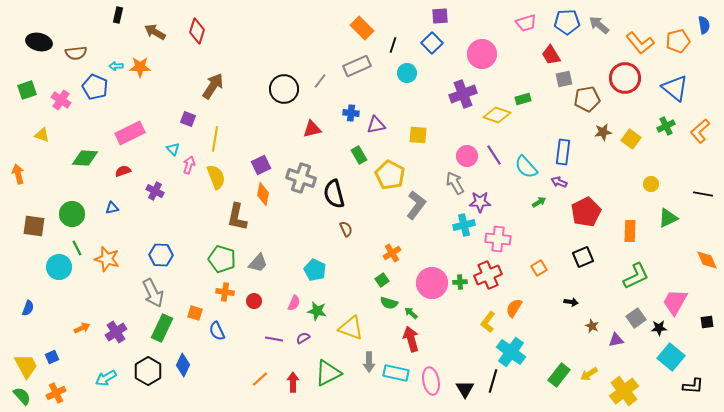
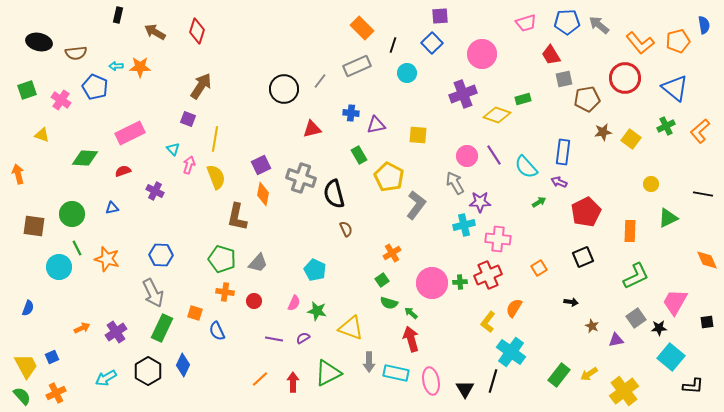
brown arrow at (213, 86): moved 12 px left
yellow pentagon at (390, 175): moved 1 px left, 2 px down
